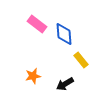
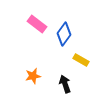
blue diamond: rotated 40 degrees clockwise
yellow rectangle: rotated 21 degrees counterclockwise
black arrow: rotated 102 degrees clockwise
